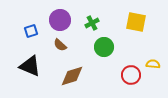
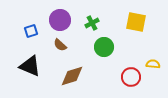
red circle: moved 2 px down
